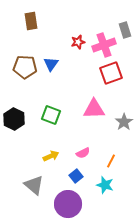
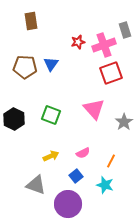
pink triangle: rotated 50 degrees clockwise
gray triangle: moved 2 px right; rotated 20 degrees counterclockwise
